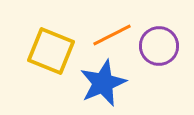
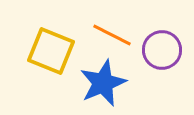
orange line: rotated 54 degrees clockwise
purple circle: moved 3 px right, 4 px down
